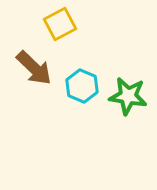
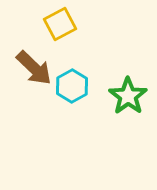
cyan hexagon: moved 10 px left; rotated 8 degrees clockwise
green star: rotated 27 degrees clockwise
